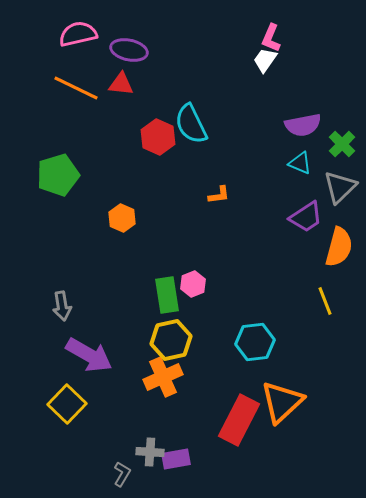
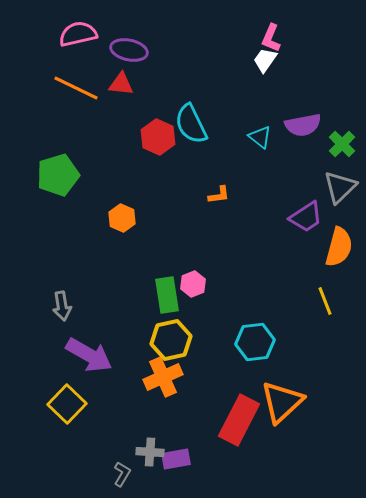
cyan triangle: moved 40 px left, 26 px up; rotated 15 degrees clockwise
